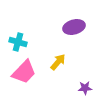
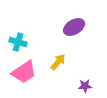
purple ellipse: rotated 15 degrees counterclockwise
pink trapezoid: rotated 12 degrees clockwise
purple star: moved 2 px up
